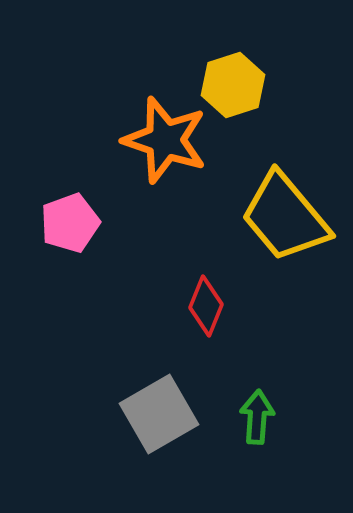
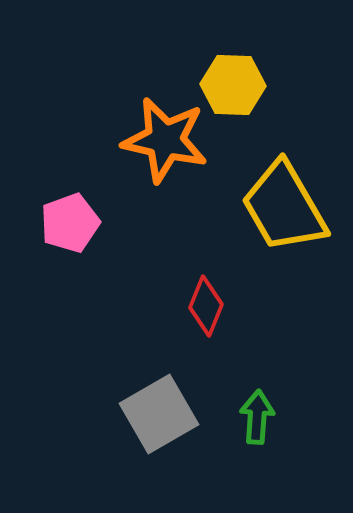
yellow hexagon: rotated 20 degrees clockwise
orange star: rotated 6 degrees counterclockwise
yellow trapezoid: moved 1 px left, 10 px up; rotated 10 degrees clockwise
